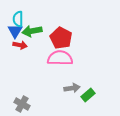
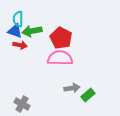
blue triangle: rotated 42 degrees counterclockwise
